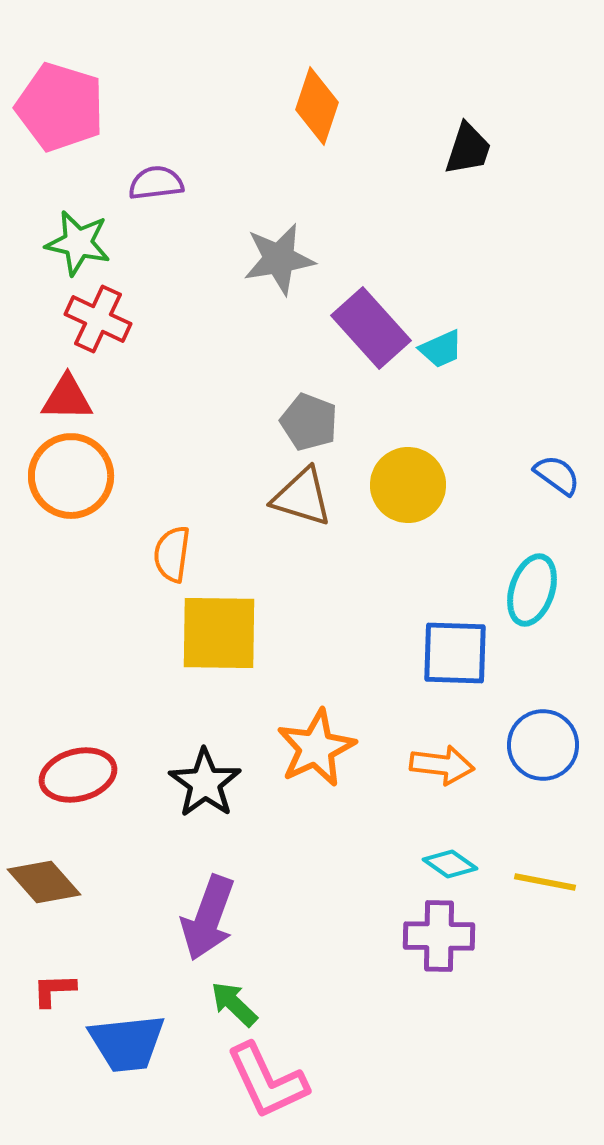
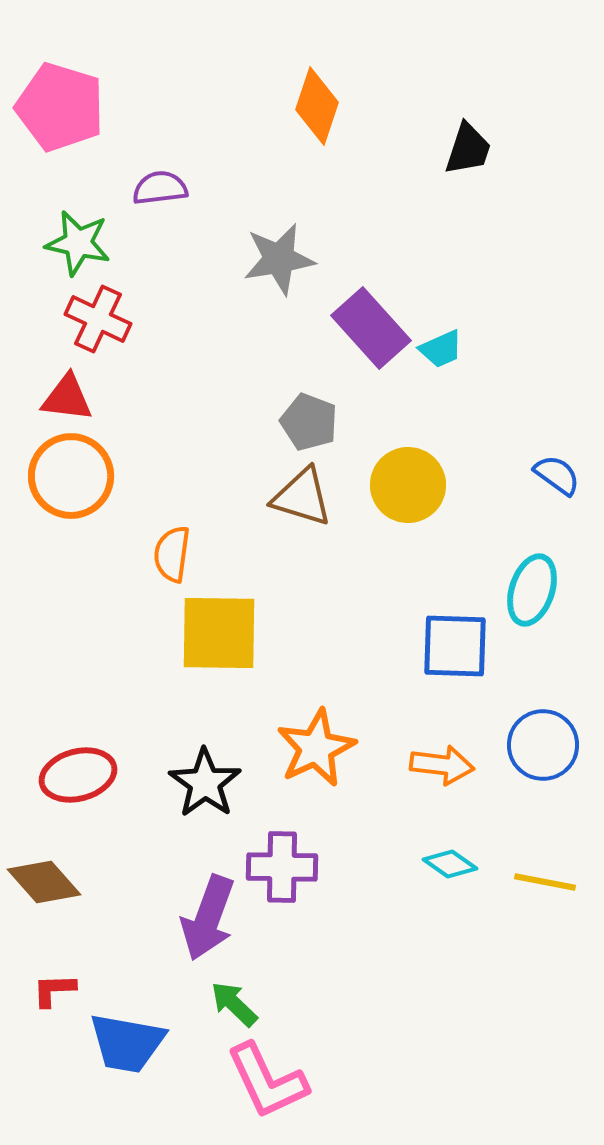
purple semicircle: moved 4 px right, 5 px down
red triangle: rotated 6 degrees clockwise
blue square: moved 7 px up
purple cross: moved 157 px left, 69 px up
blue trapezoid: rotated 16 degrees clockwise
